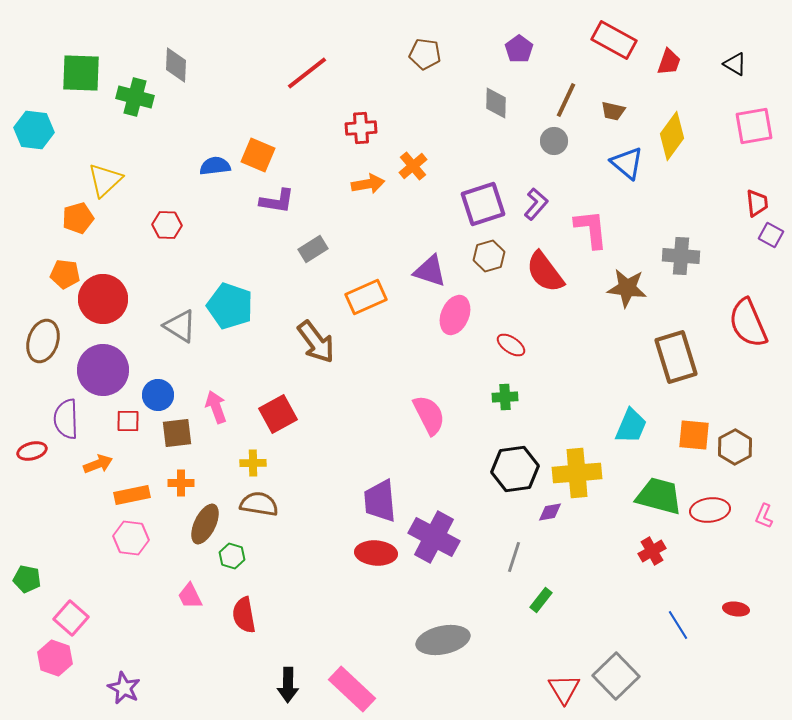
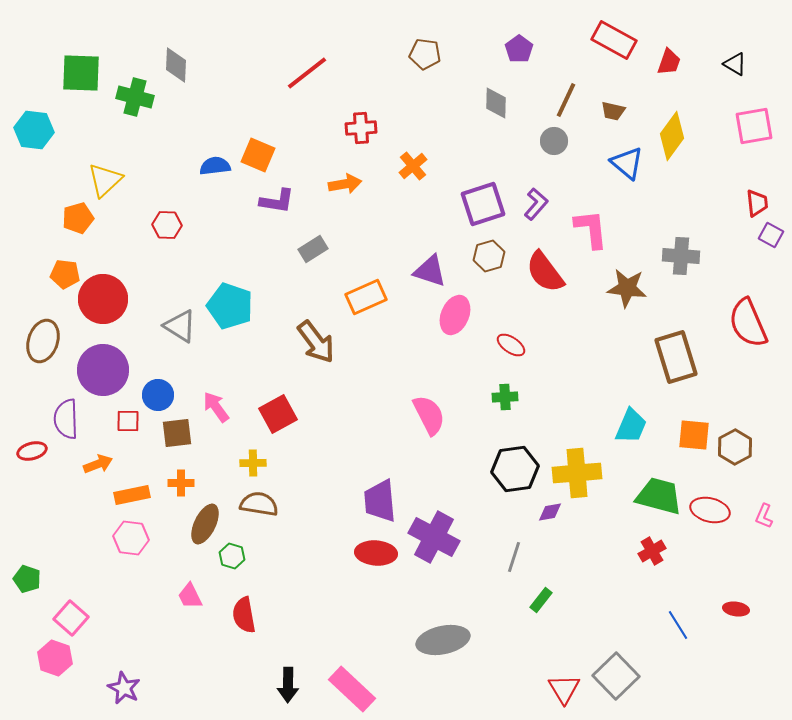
orange arrow at (368, 184): moved 23 px left
pink arrow at (216, 407): rotated 16 degrees counterclockwise
red ellipse at (710, 510): rotated 21 degrees clockwise
green pentagon at (27, 579): rotated 8 degrees clockwise
